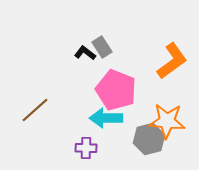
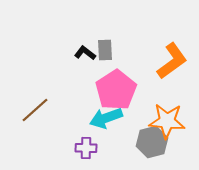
gray rectangle: moved 3 px right, 3 px down; rotated 30 degrees clockwise
pink pentagon: rotated 18 degrees clockwise
cyan arrow: rotated 20 degrees counterclockwise
gray hexagon: moved 3 px right, 3 px down
